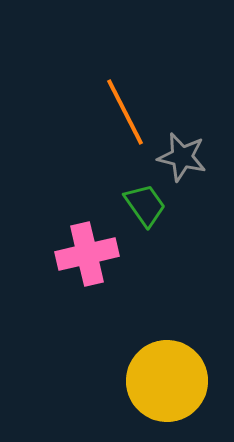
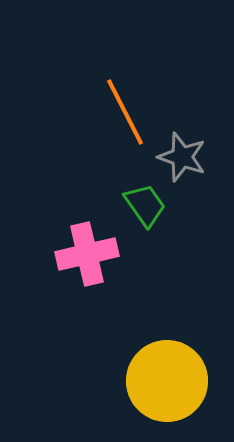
gray star: rotated 6 degrees clockwise
